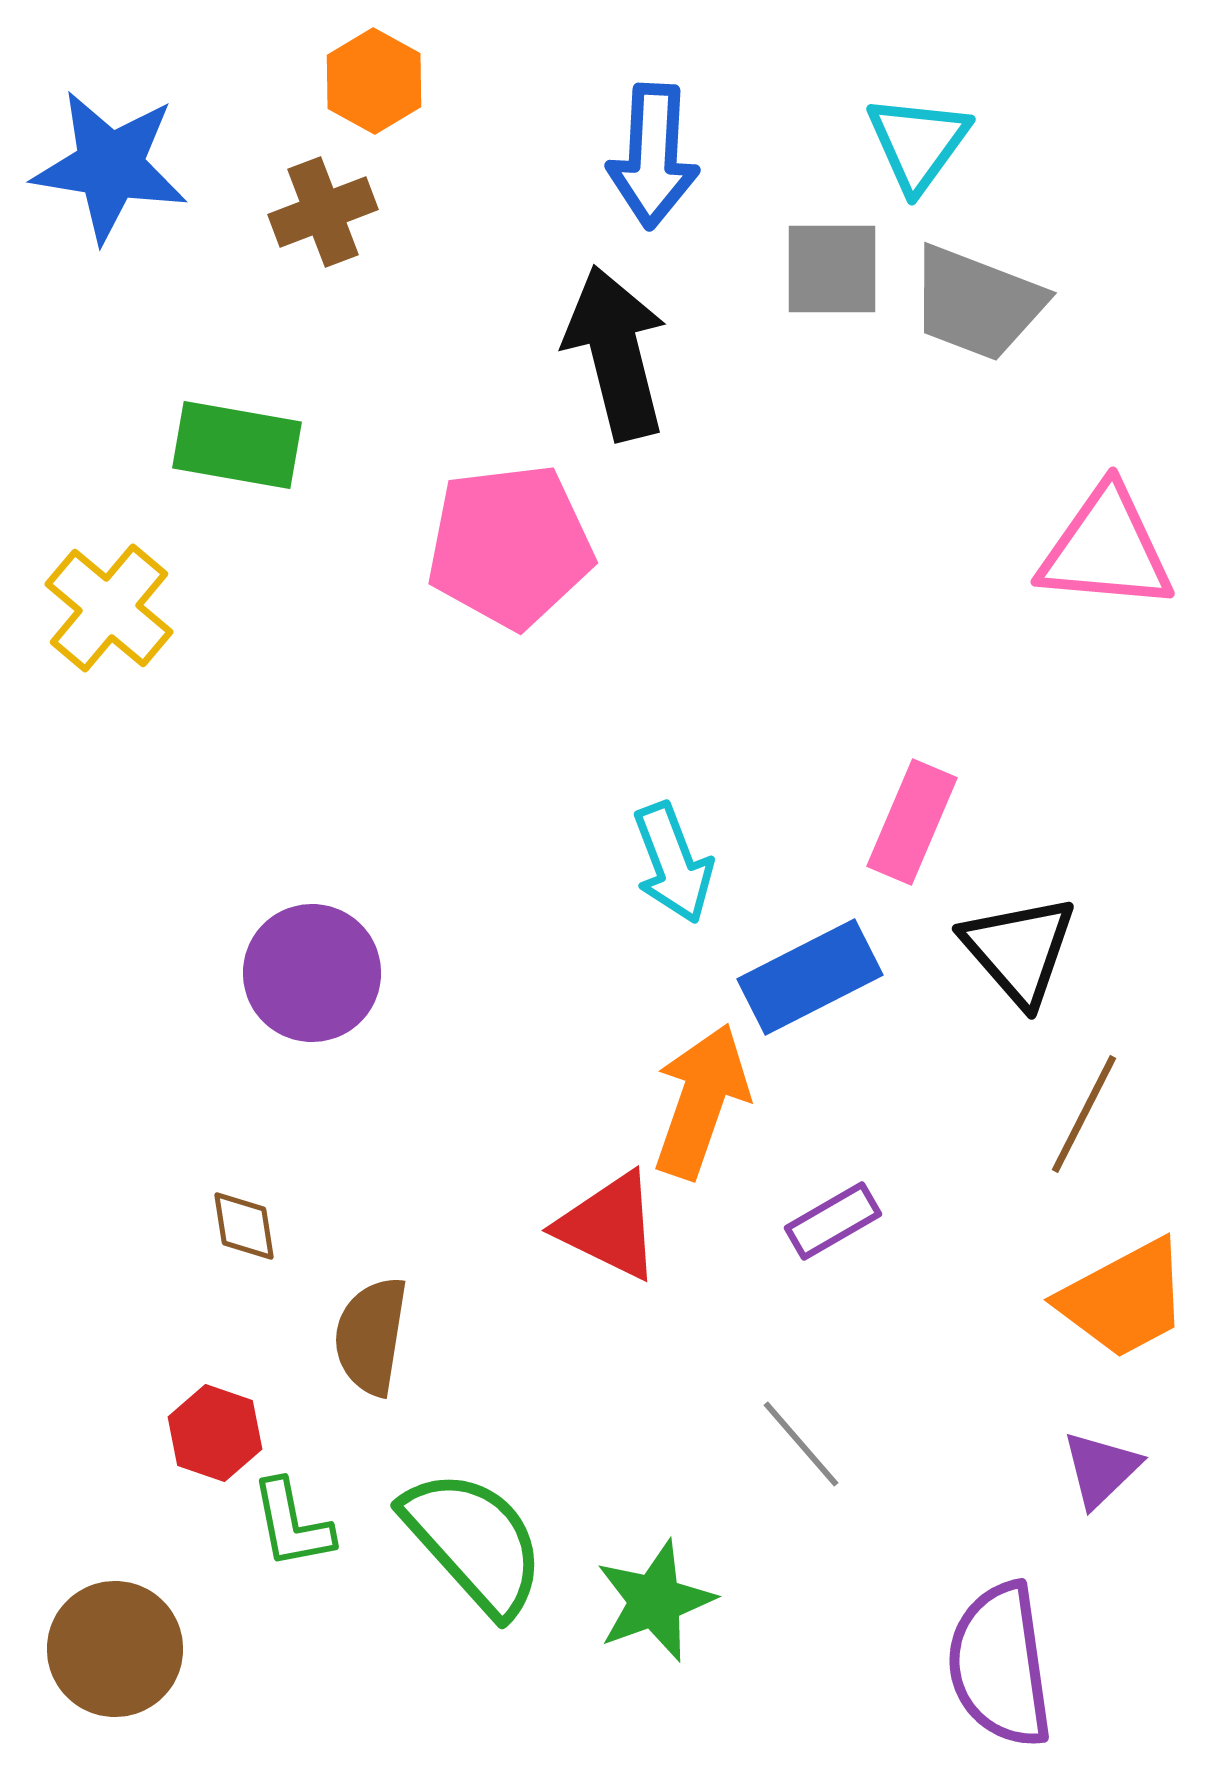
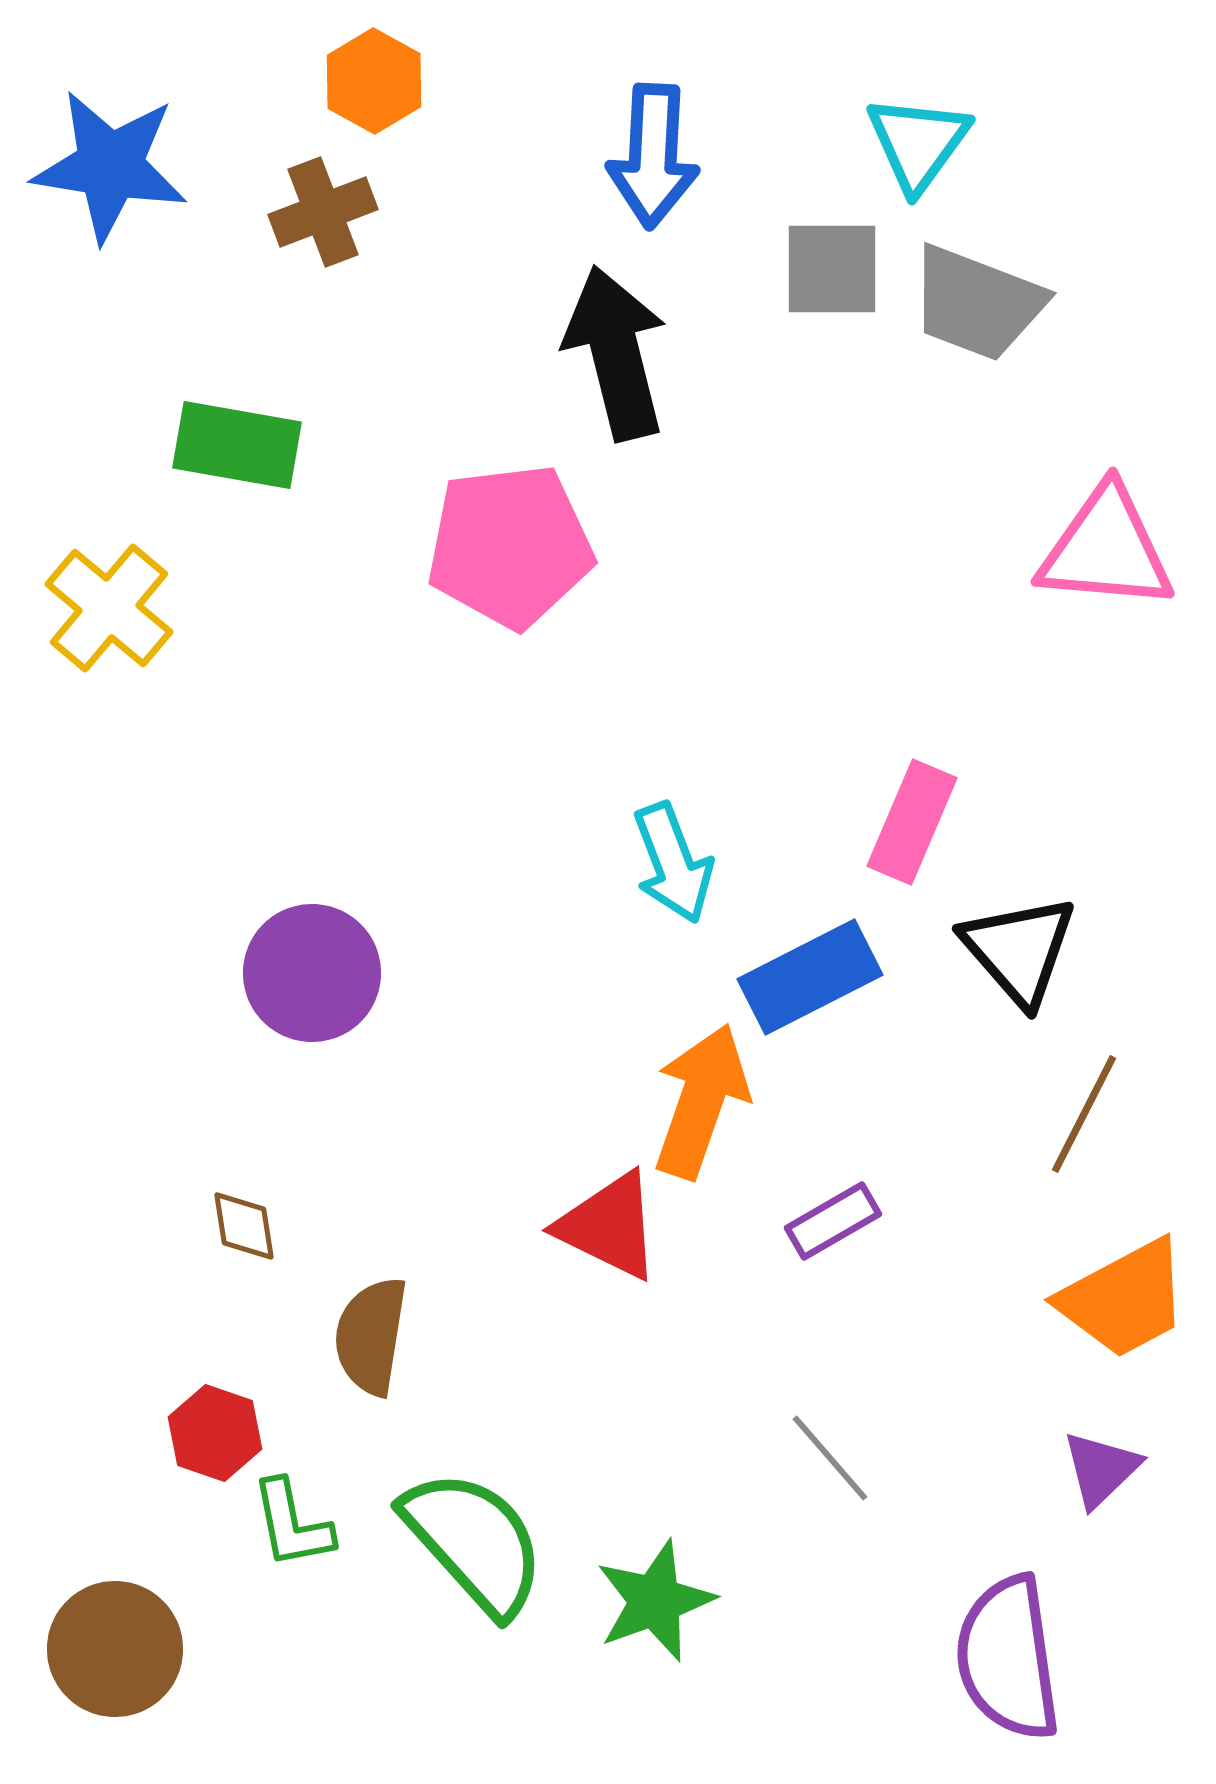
gray line: moved 29 px right, 14 px down
purple semicircle: moved 8 px right, 7 px up
